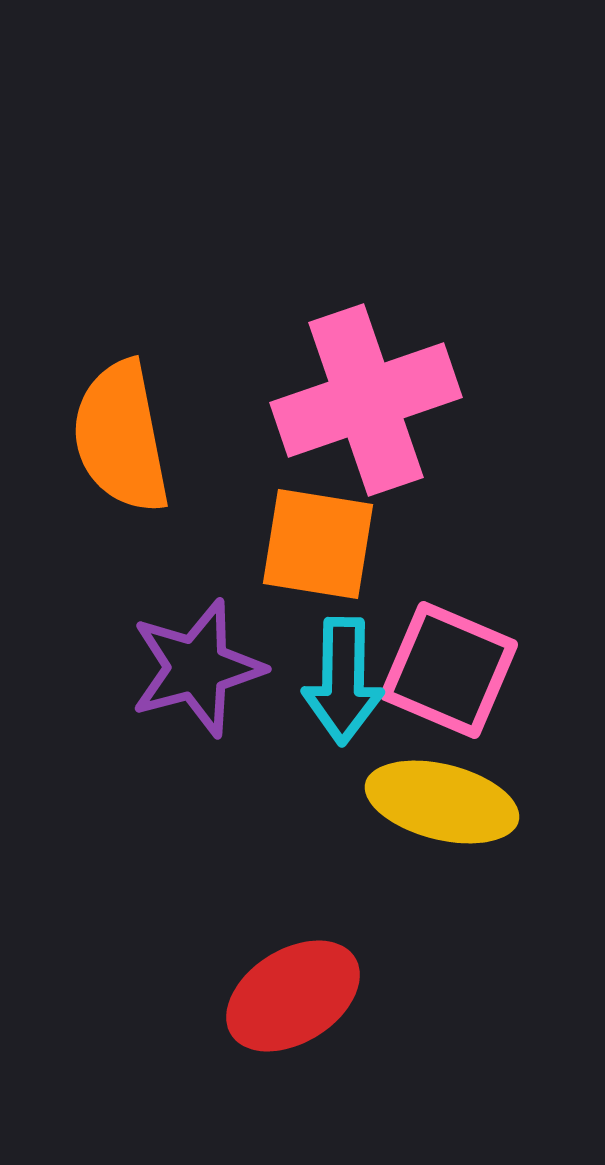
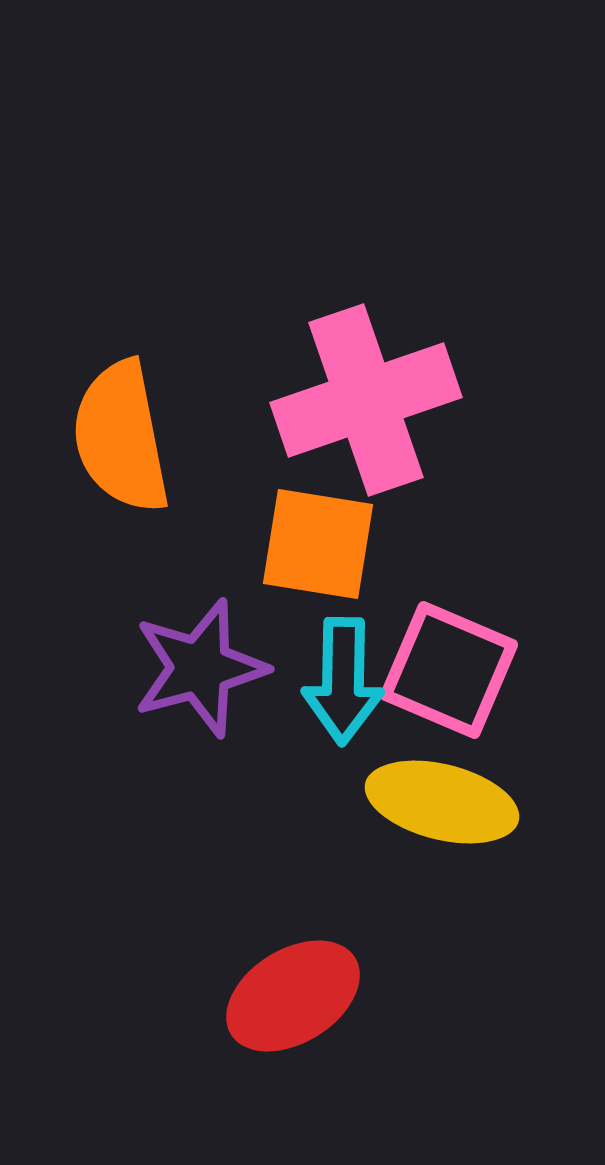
purple star: moved 3 px right
